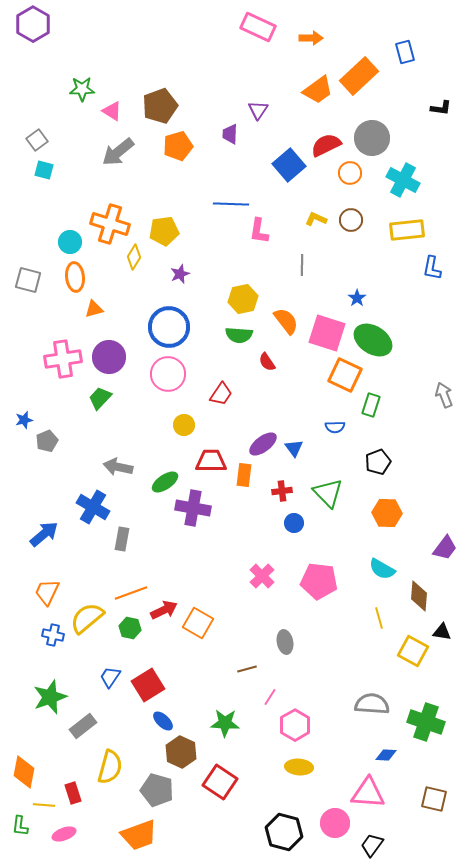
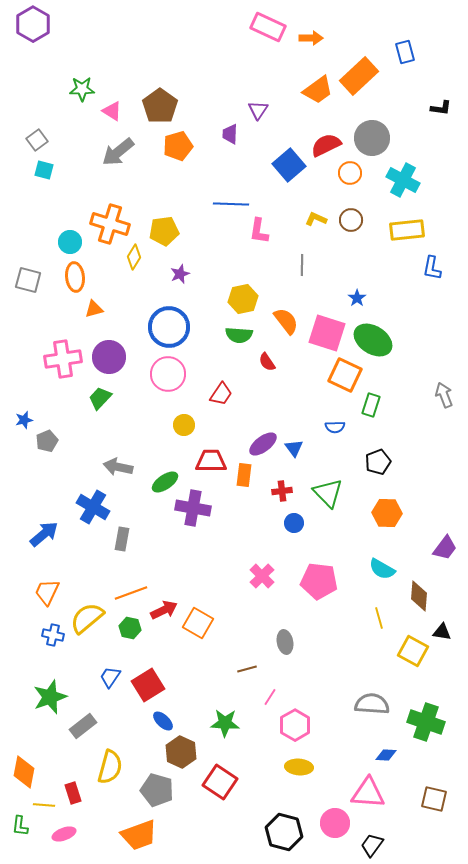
pink rectangle at (258, 27): moved 10 px right
brown pentagon at (160, 106): rotated 16 degrees counterclockwise
